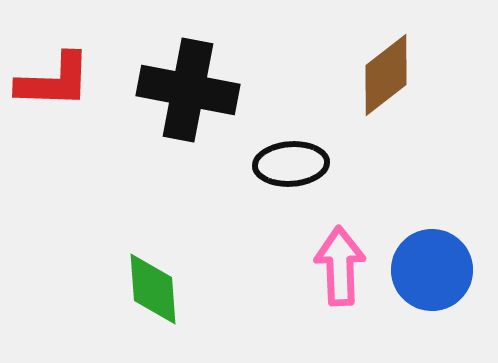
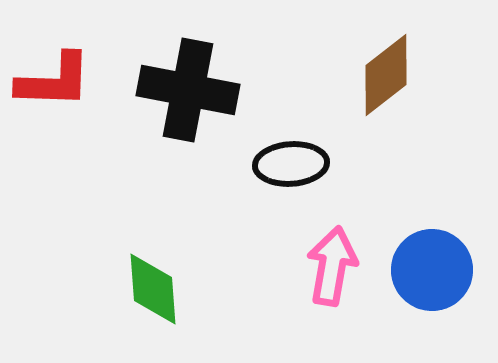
pink arrow: moved 8 px left; rotated 12 degrees clockwise
